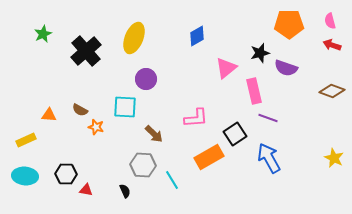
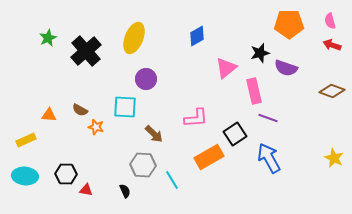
green star: moved 5 px right, 4 px down
